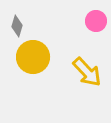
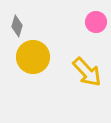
pink circle: moved 1 px down
